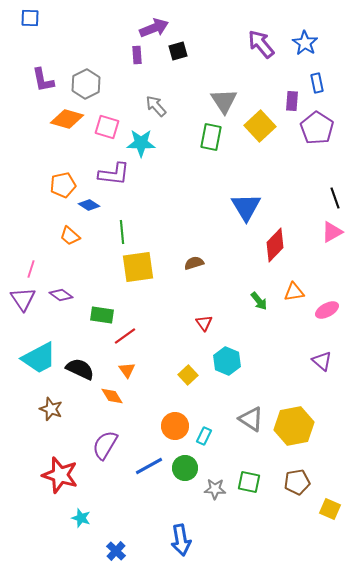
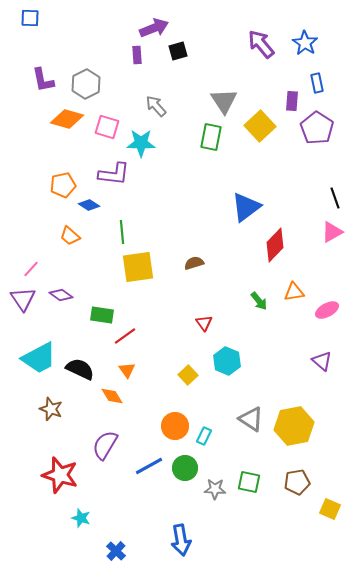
blue triangle at (246, 207): rotated 24 degrees clockwise
pink line at (31, 269): rotated 24 degrees clockwise
